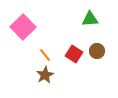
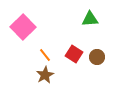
brown circle: moved 6 px down
